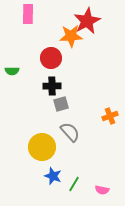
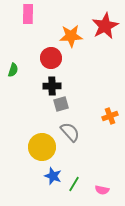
red star: moved 18 px right, 5 px down
green semicircle: moved 1 px right, 1 px up; rotated 72 degrees counterclockwise
